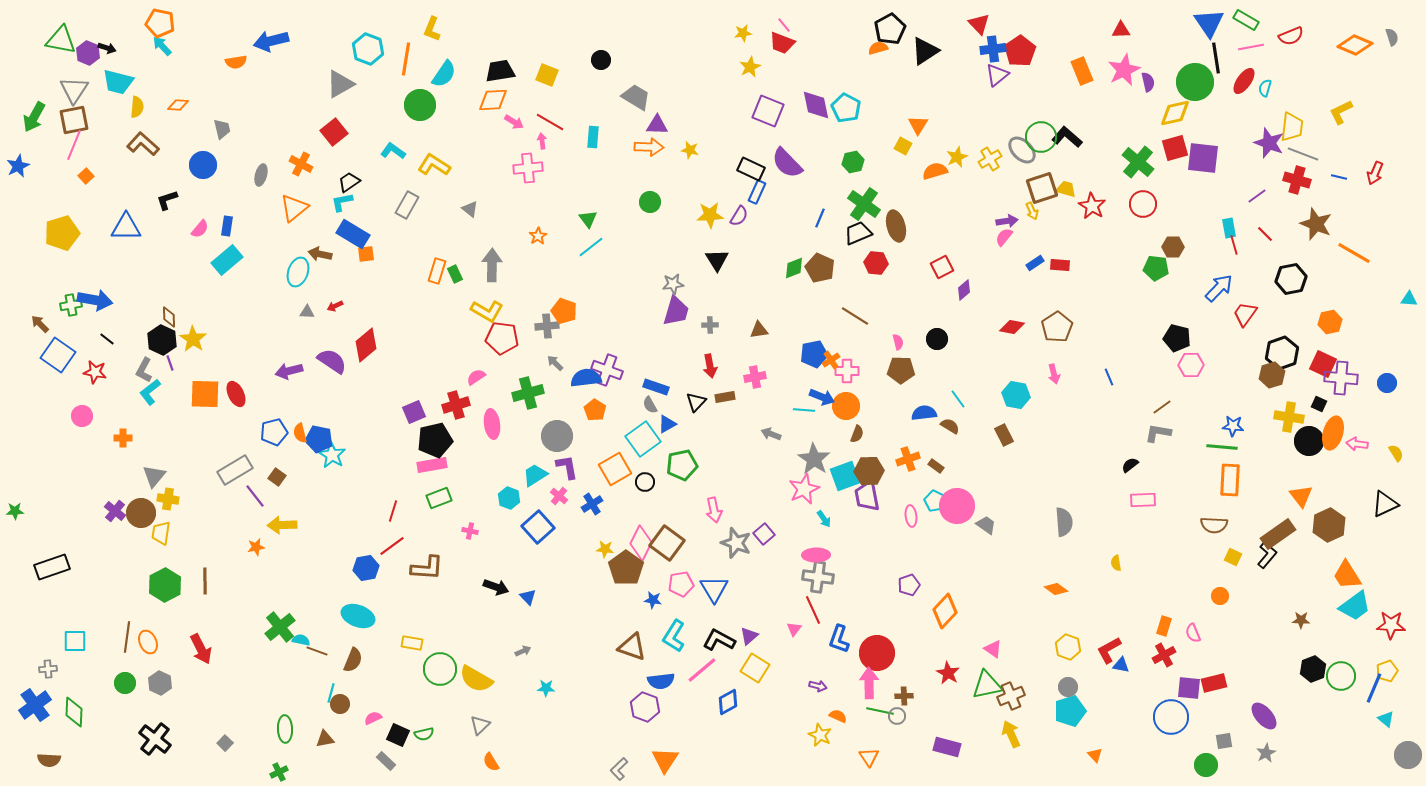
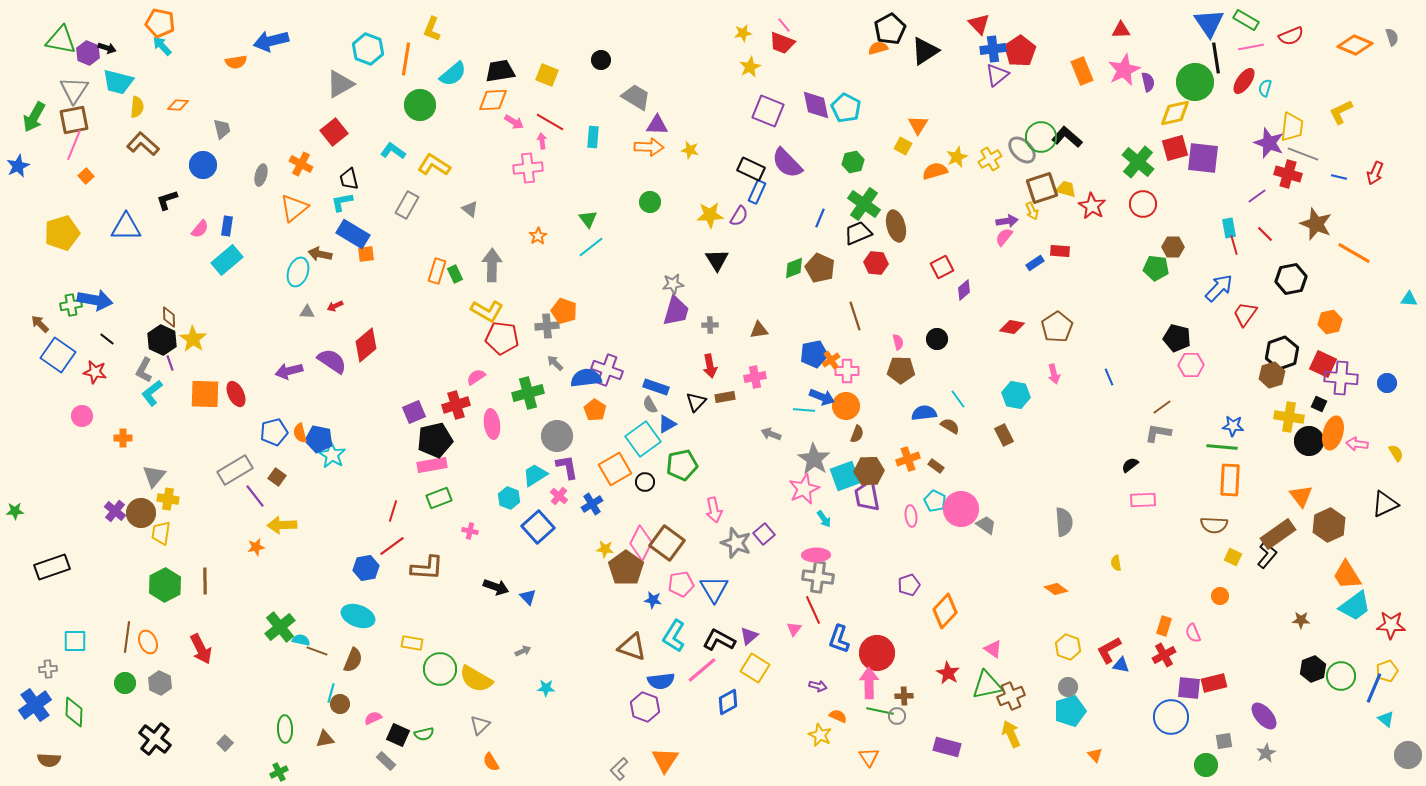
cyan semicircle at (444, 74): moved 9 px right; rotated 16 degrees clockwise
red cross at (1297, 180): moved 9 px left, 6 px up
black trapezoid at (349, 182): moved 3 px up; rotated 70 degrees counterclockwise
red rectangle at (1060, 265): moved 14 px up
brown line at (855, 316): rotated 40 degrees clockwise
cyan L-shape at (150, 392): moved 2 px right, 1 px down
pink circle at (957, 506): moved 4 px right, 3 px down
